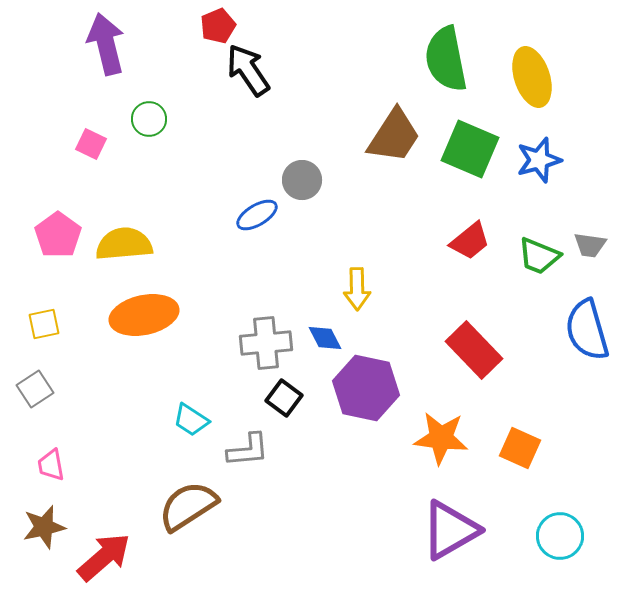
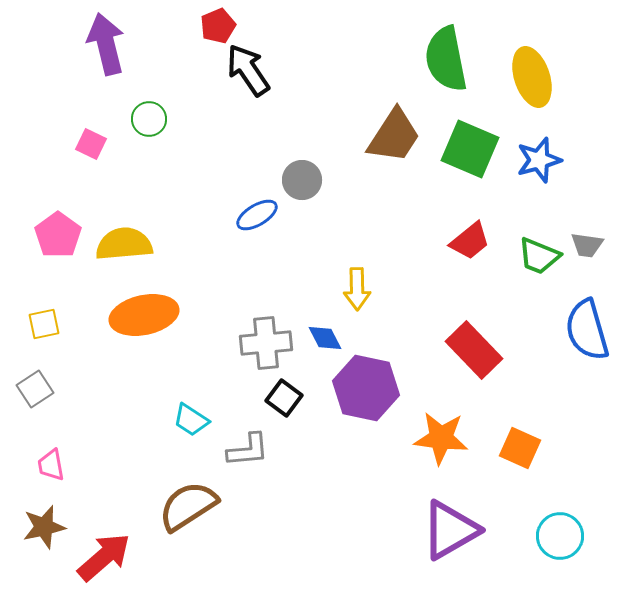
gray trapezoid: moved 3 px left
